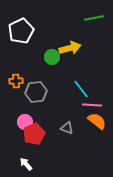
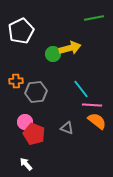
green circle: moved 1 px right, 3 px up
red pentagon: rotated 25 degrees counterclockwise
